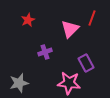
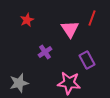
red star: moved 1 px left
pink triangle: rotated 18 degrees counterclockwise
purple cross: rotated 16 degrees counterclockwise
purple rectangle: moved 1 px right, 3 px up
